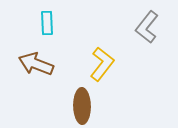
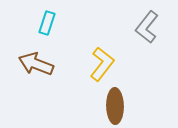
cyan rectangle: rotated 20 degrees clockwise
brown ellipse: moved 33 px right
